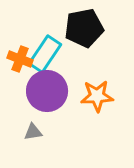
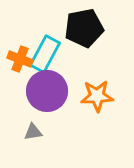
cyan rectangle: rotated 6 degrees counterclockwise
